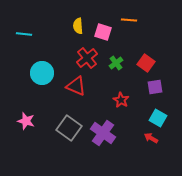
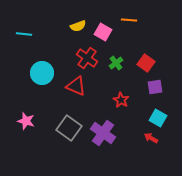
yellow semicircle: rotated 105 degrees counterclockwise
pink square: rotated 12 degrees clockwise
red cross: rotated 15 degrees counterclockwise
